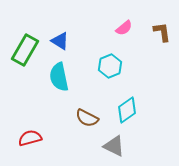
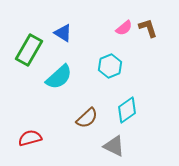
brown L-shape: moved 14 px left, 4 px up; rotated 10 degrees counterclockwise
blue triangle: moved 3 px right, 8 px up
green rectangle: moved 4 px right
cyan semicircle: rotated 120 degrees counterclockwise
brown semicircle: rotated 70 degrees counterclockwise
